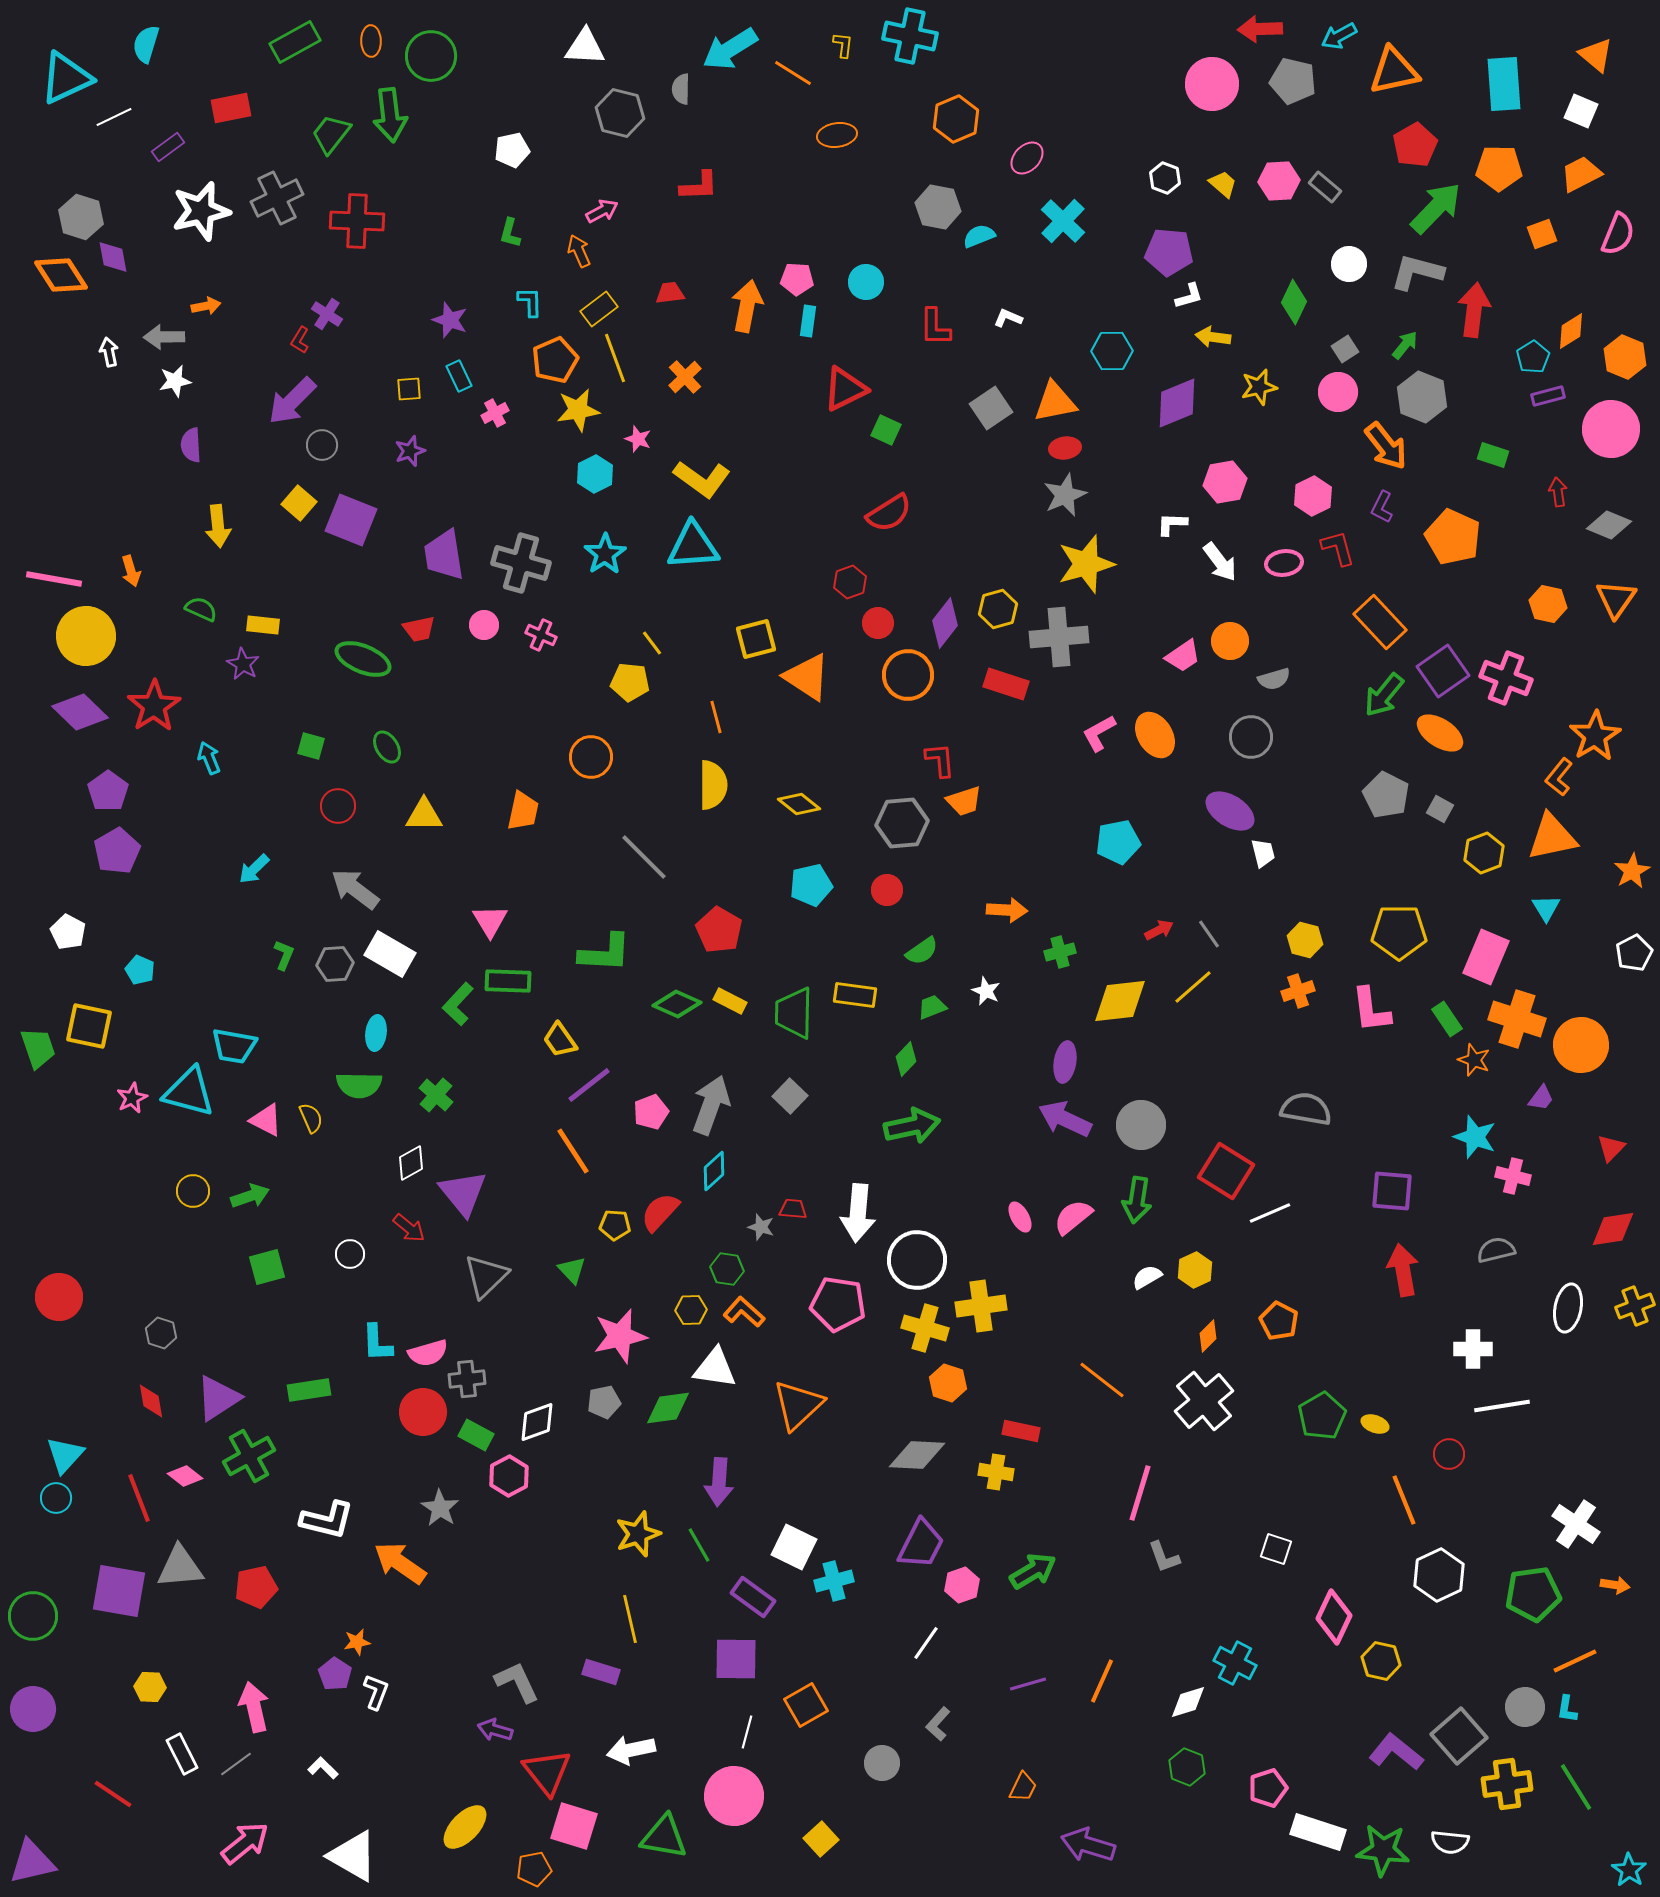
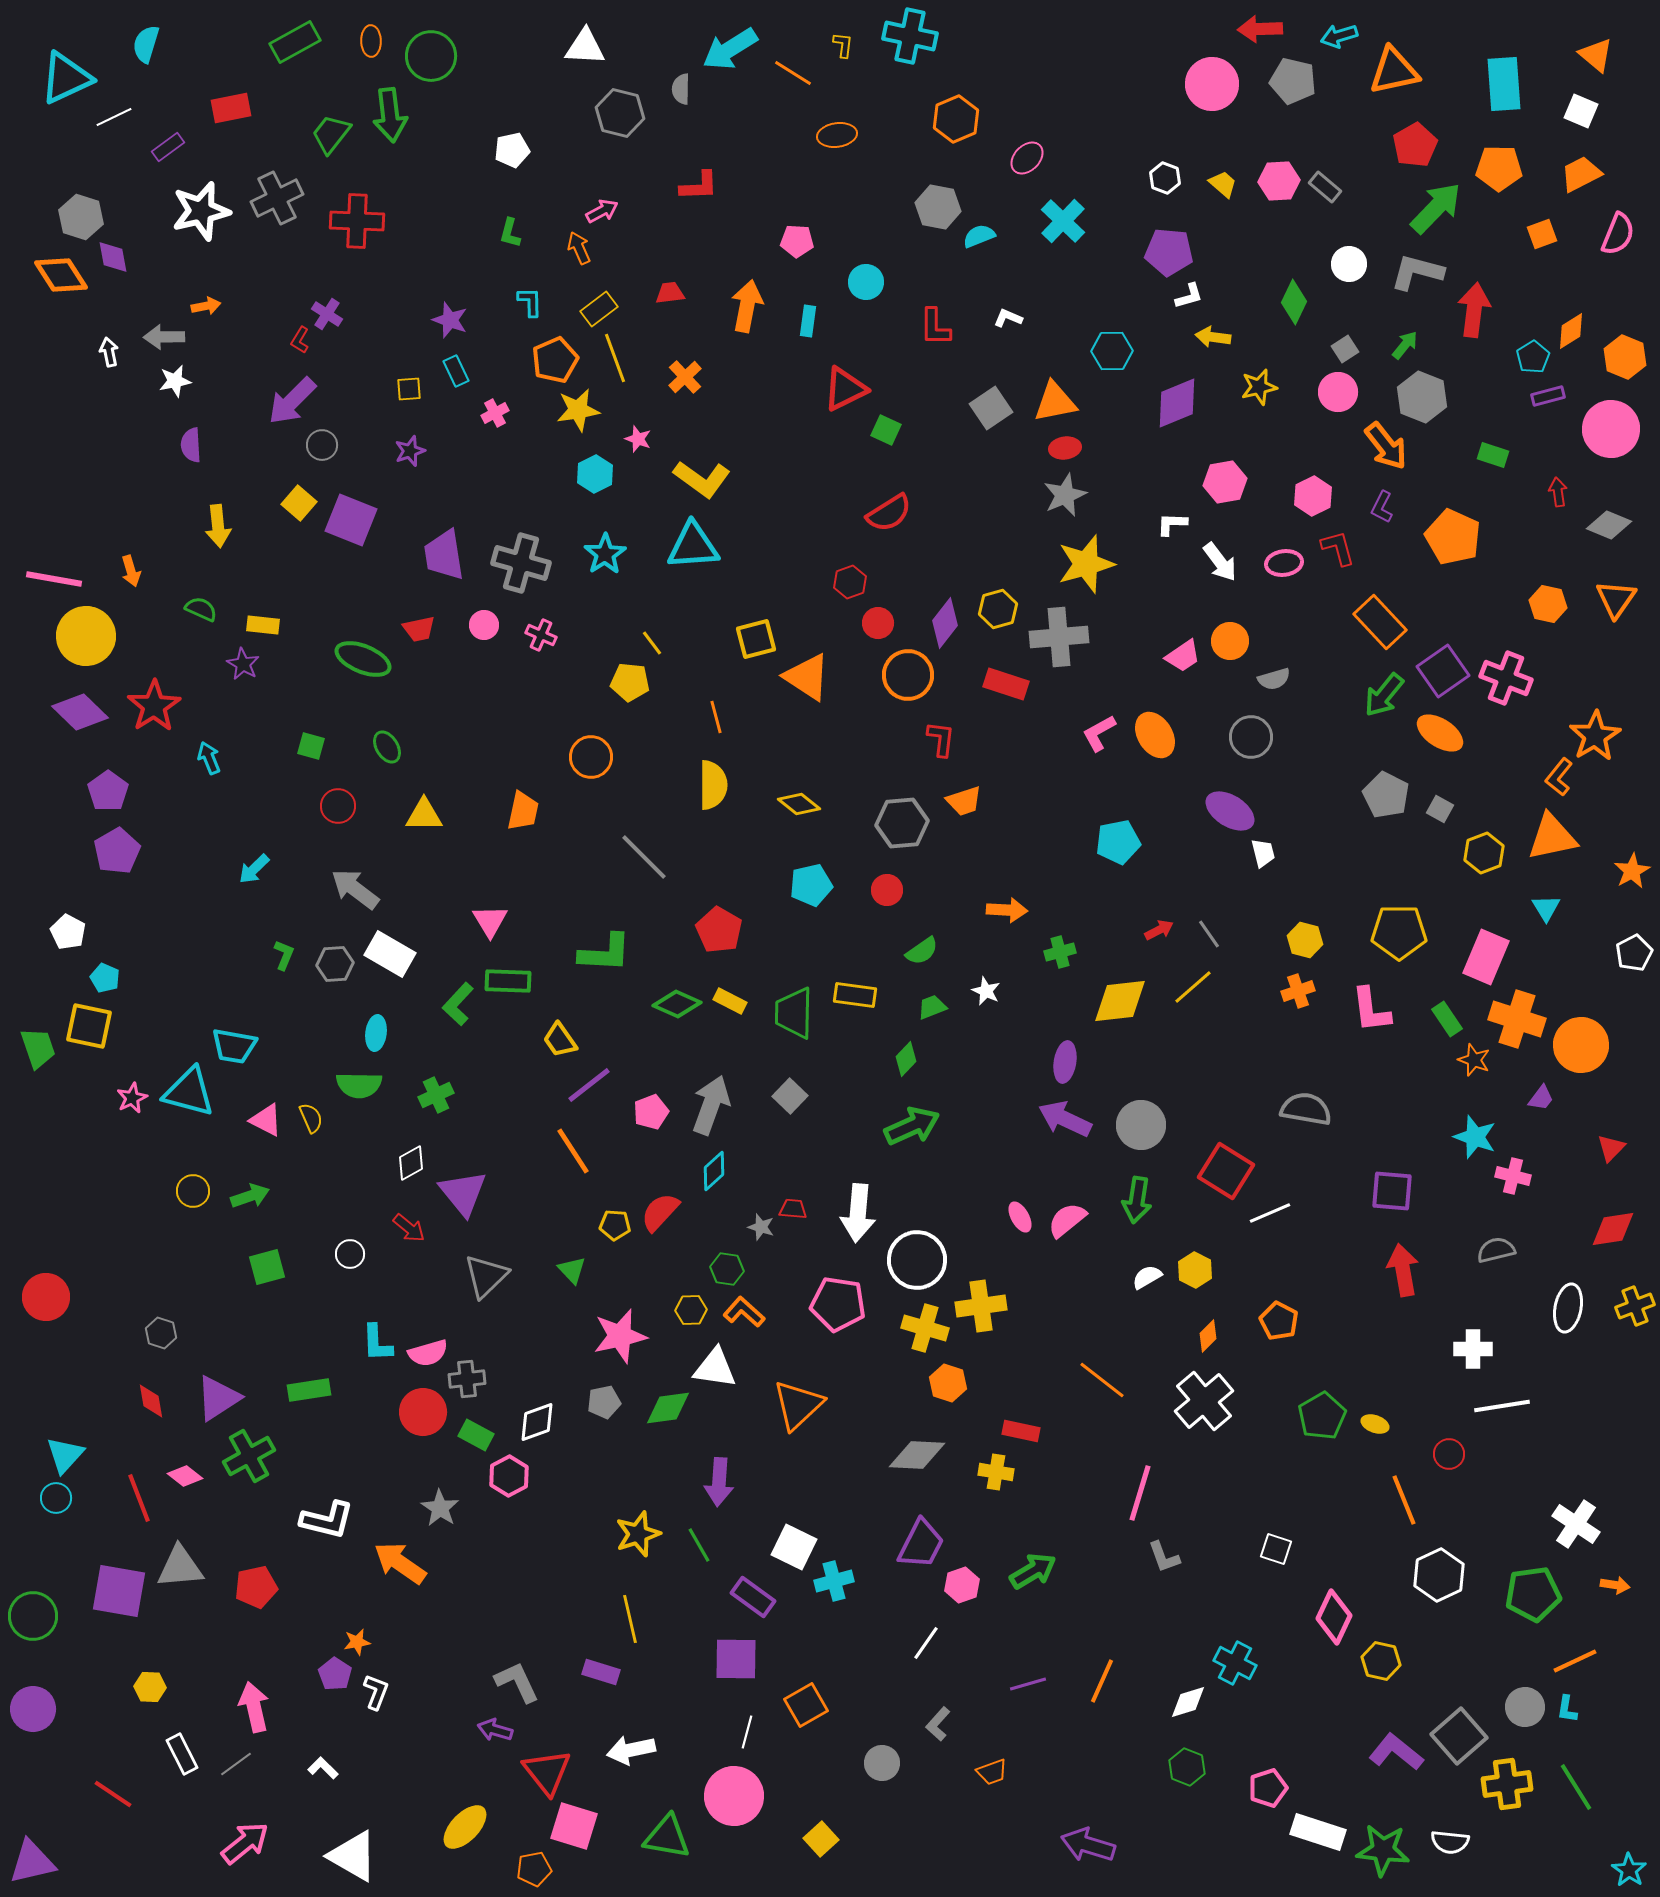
cyan arrow at (1339, 36): rotated 12 degrees clockwise
orange arrow at (579, 251): moved 3 px up
pink pentagon at (797, 279): moved 38 px up
cyan rectangle at (459, 376): moved 3 px left, 5 px up
red L-shape at (940, 760): moved 1 px right, 21 px up; rotated 12 degrees clockwise
cyan pentagon at (140, 970): moved 35 px left, 8 px down
green cross at (436, 1095): rotated 24 degrees clockwise
green arrow at (912, 1126): rotated 12 degrees counterclockwise
pink semicircle at (1073, 1217): moved 6 px left, 3 px down
yellow hexagon at (1195, 1270): rotated 8 degrees counterclockwise
red circle at (59, 1297): moved 13 px left
orange trapezoid at (1023, 1787): moved 31 px left, 15 px up; rotated 44 degrees clockwise
green triangle at (664, 1837): moved 3 px right
